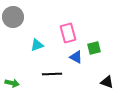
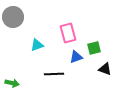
blue triangle: rotated 48 degrees counterclockwise
black line: moved 2 px right
black triangle: moved 2 px left, 13 px up
